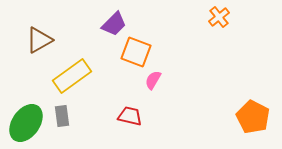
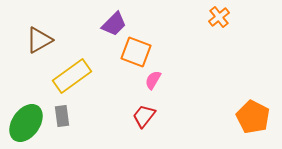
red trapezoid: moved 14 px right; rotated 65 degrees counterclockwise
